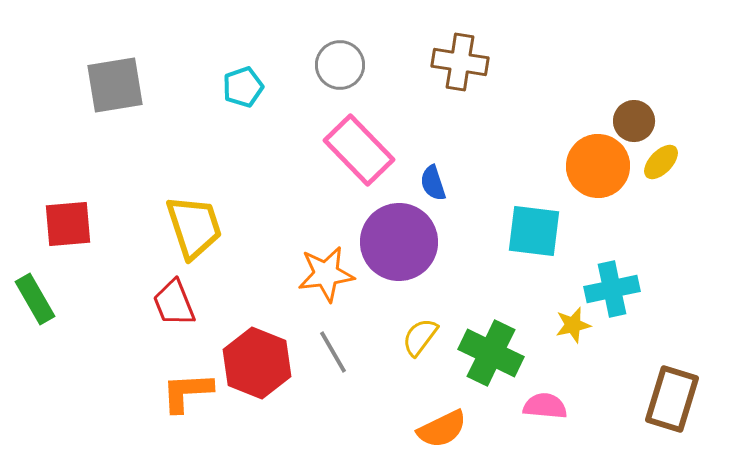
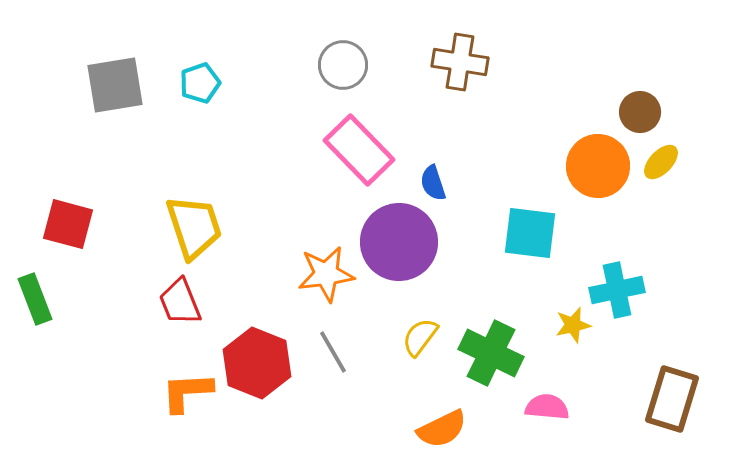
gray circle: moved 3 px right
cyan pentagon: moved 43 px left, 4 px up
brown circle: moved 6 px right, 9 px up
red square: rotated 20 degrees clockwise
cyan square: moved 4 px left, 2 px down
cyan cross: moved 5 px right, 1 px down
green rectangle: rotated 9 degrees clockwise
red trapezoid: moved 6 px right, 1 px up
pink semicircle: moved 2 px right, 1 px down
